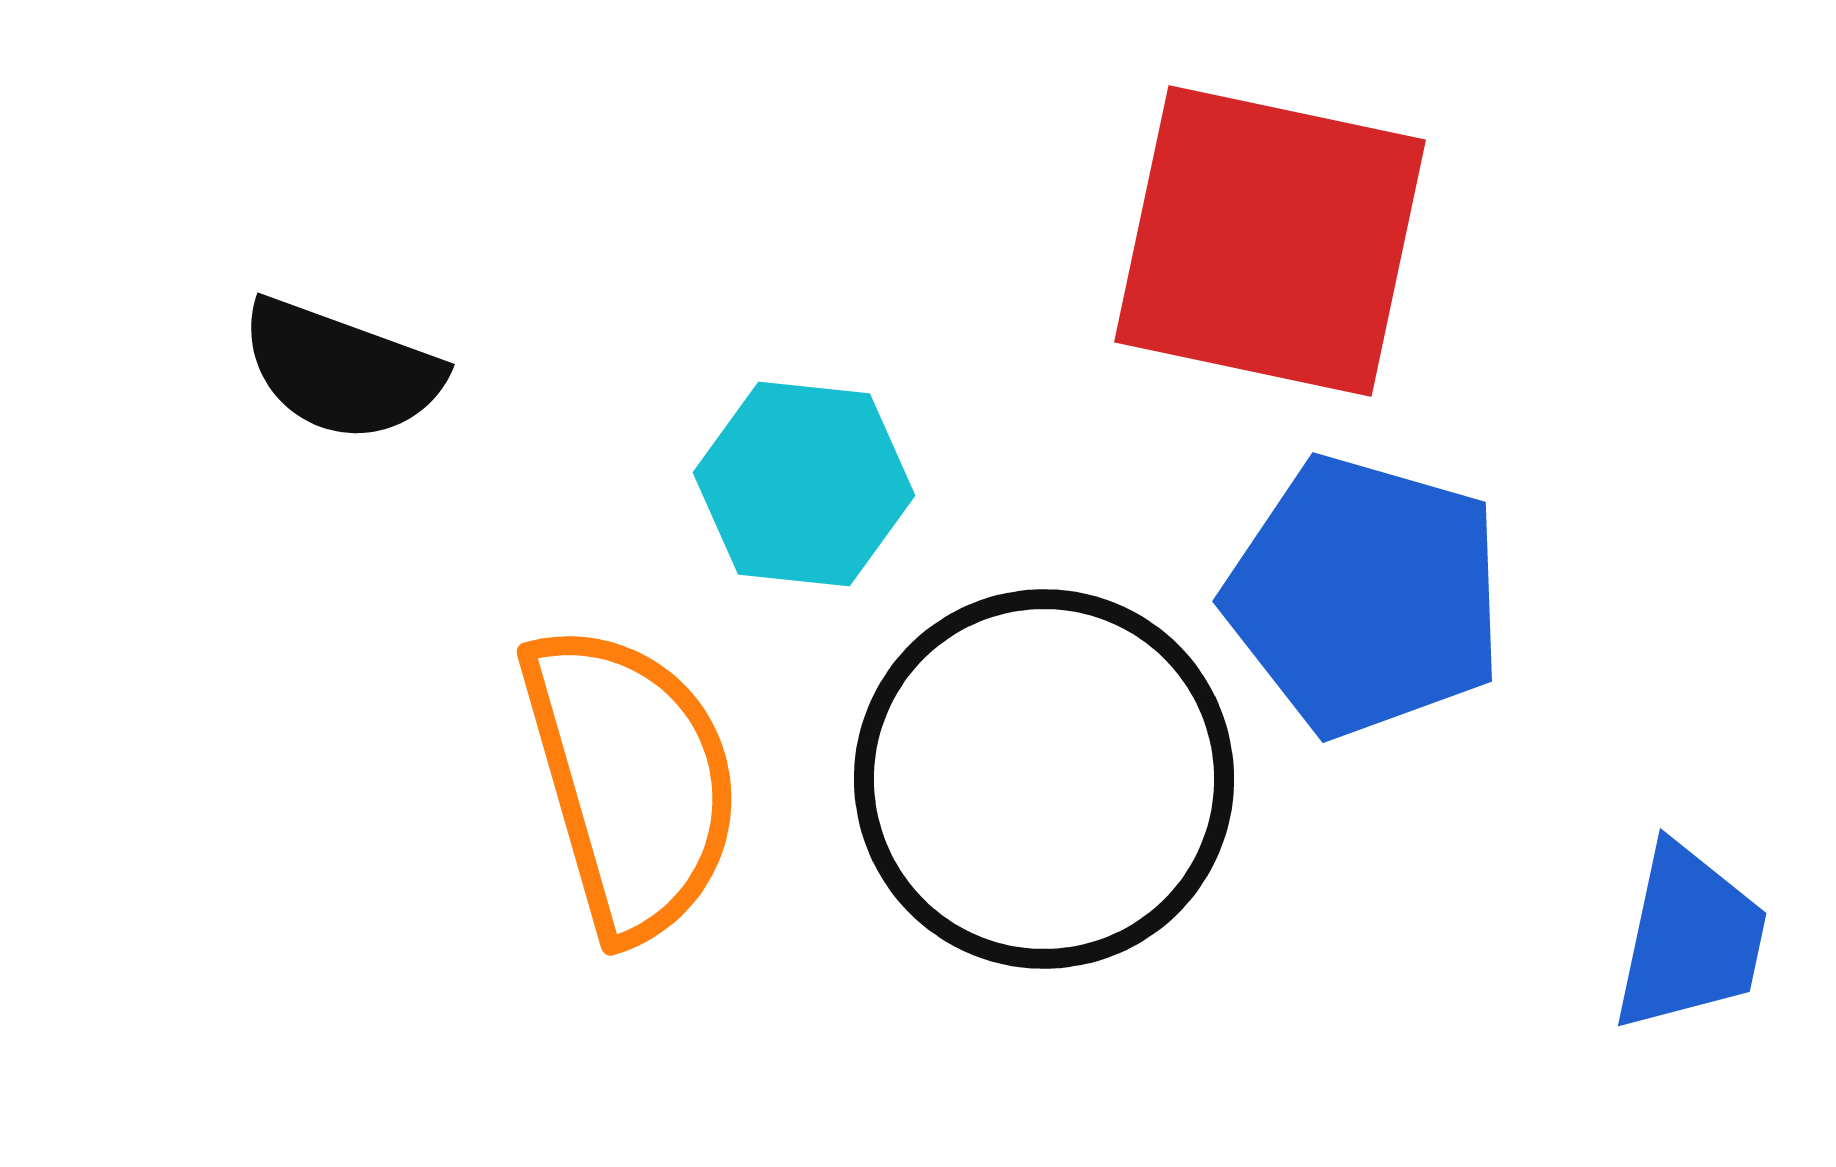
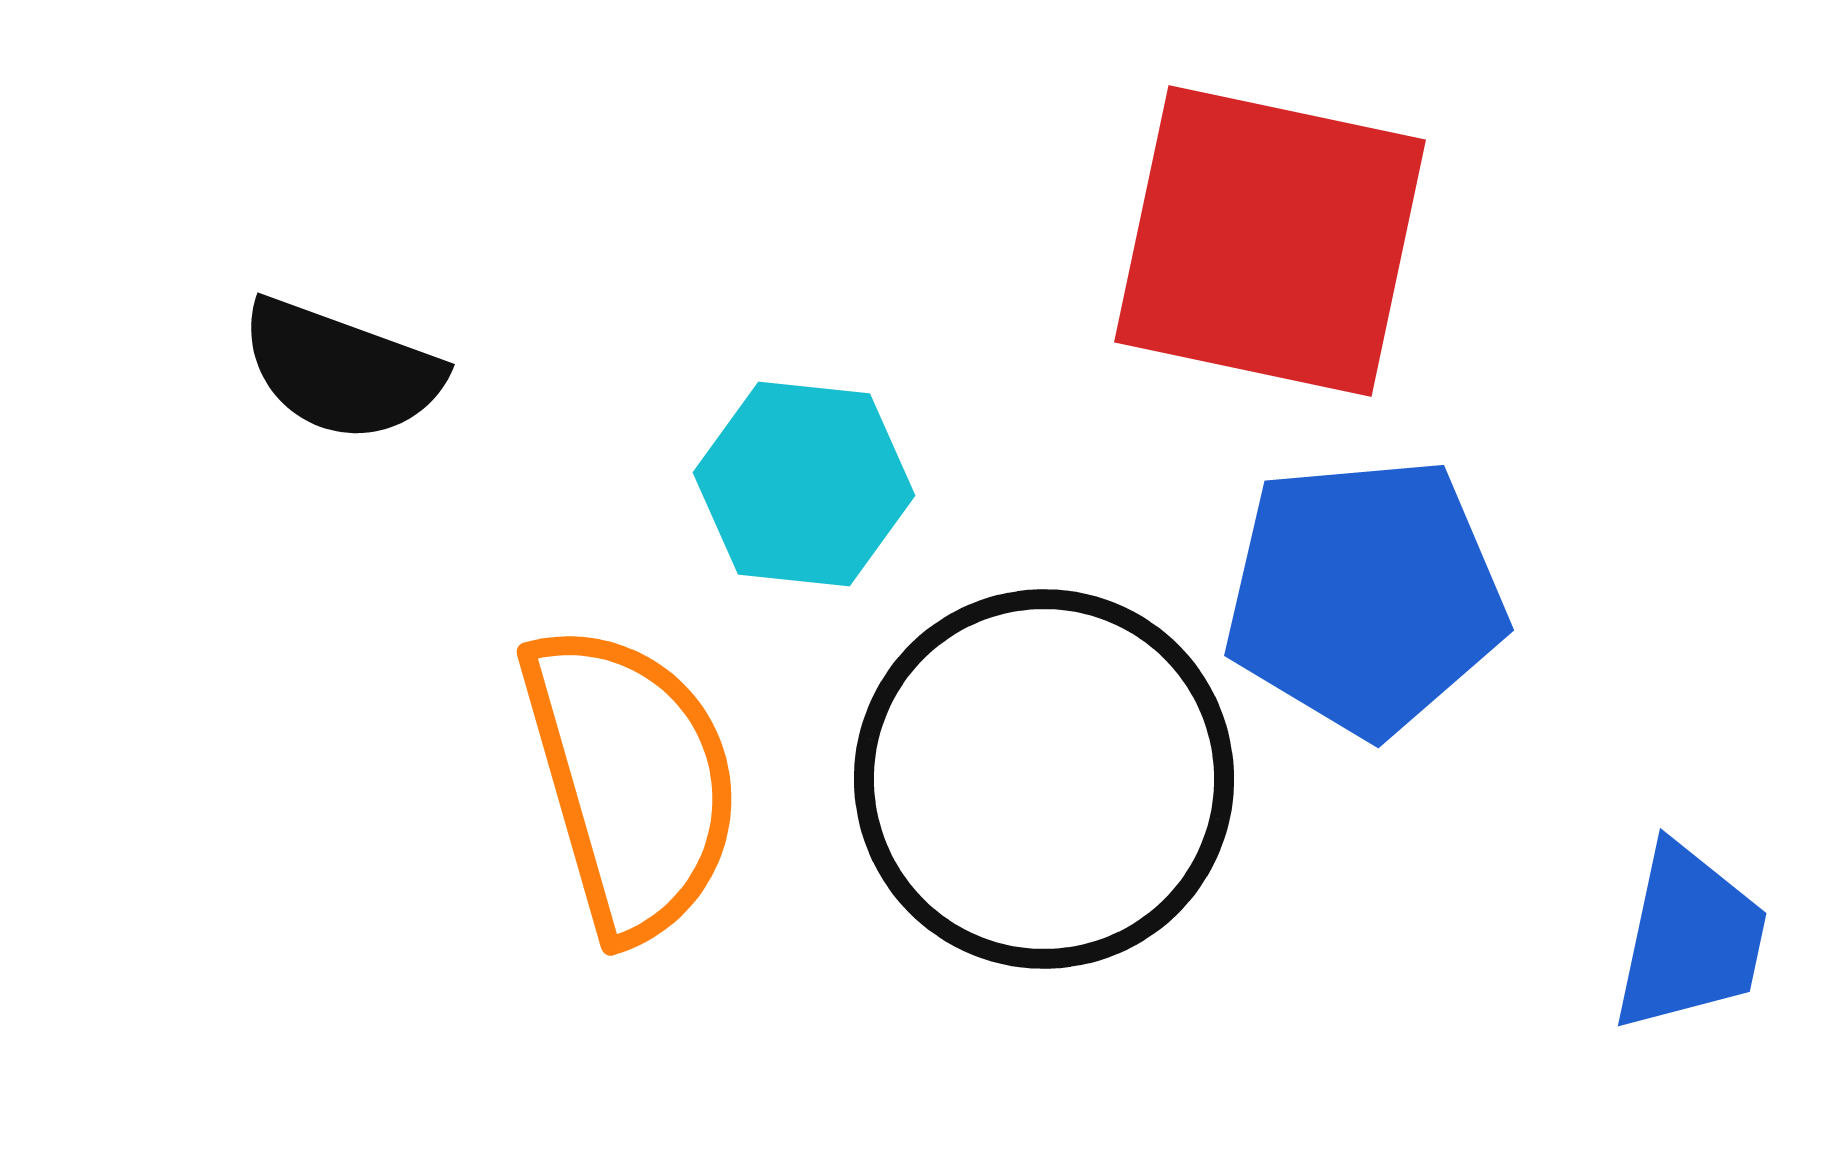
blue pentagon: rotated 21 degrees counterclockwise
